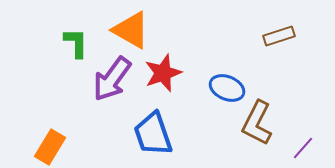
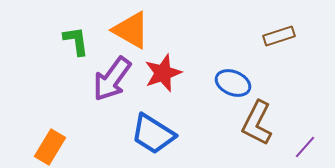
green L-shape: moved 2 px up; rotated 8 degrees counterclockwise
blue ellipse: moved 6 px right, 5 px up
blue trapezoid: rotated 39 degrees counterclockwise
purple line: moved 2 px right, 1 px up
